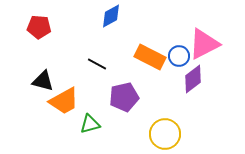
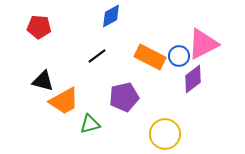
pink triangle: moved 1 px left
black line: moved 8 px up; rotated 66 degrees counterclockwise
